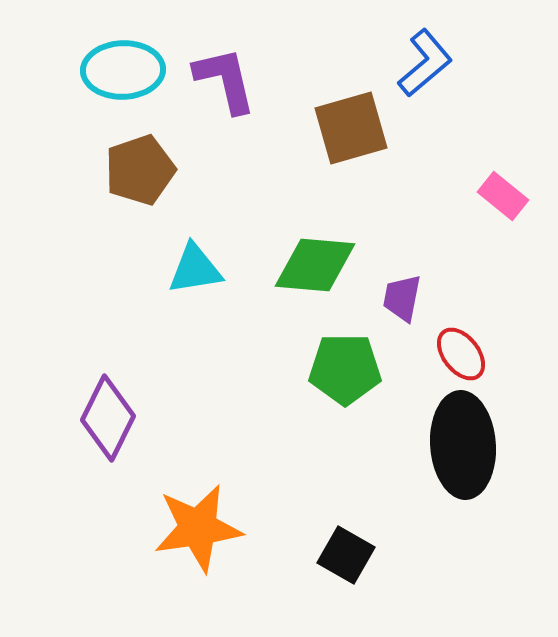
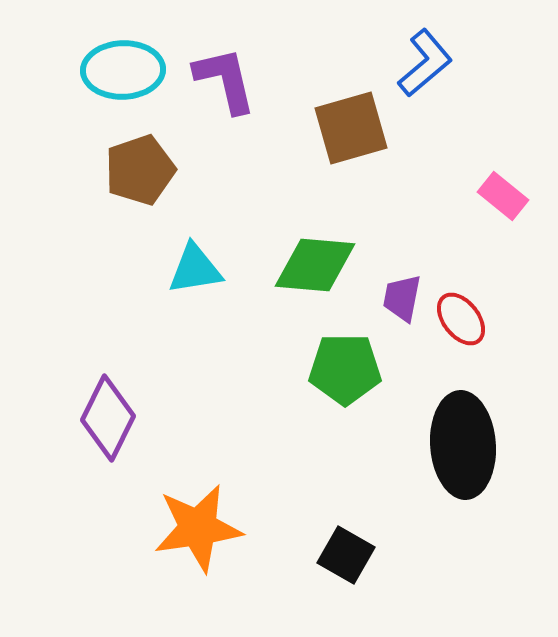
red ellipse: moved 35 px up
